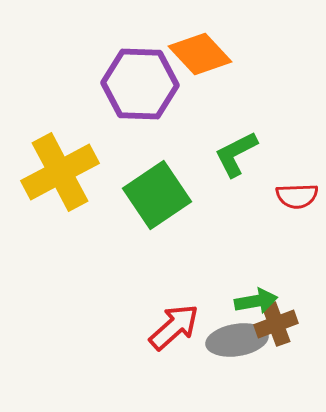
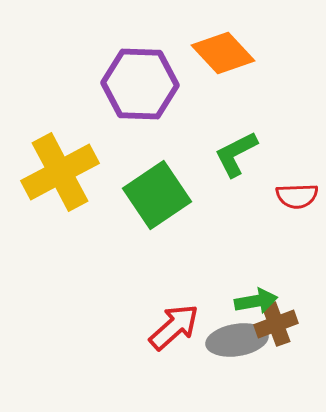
orange diamond: moved 23 px right, 1 px up
